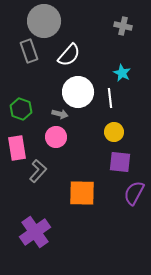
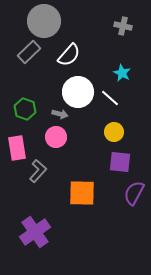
gray rectangle: moved 1 px down; rotated 65 degrees clockwise
white line: rotated 42 degrees counterclockwise
green hexagon: moved 4 px right
